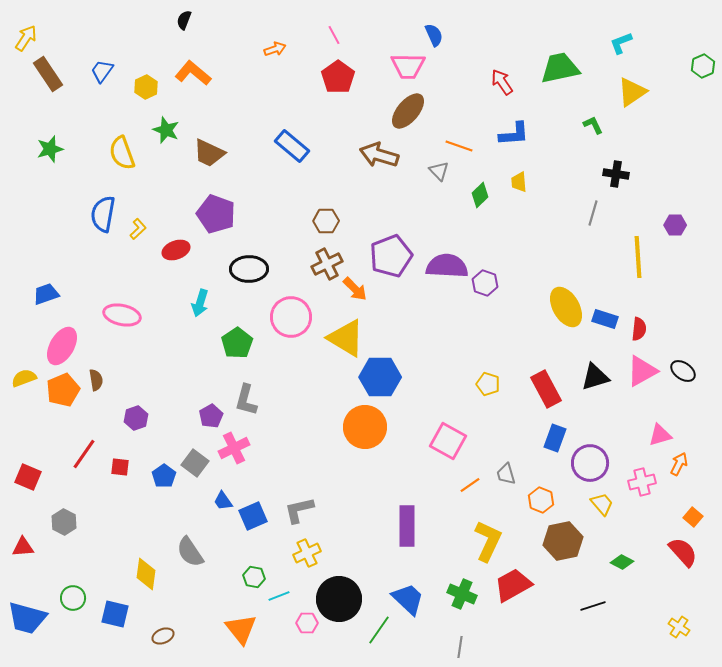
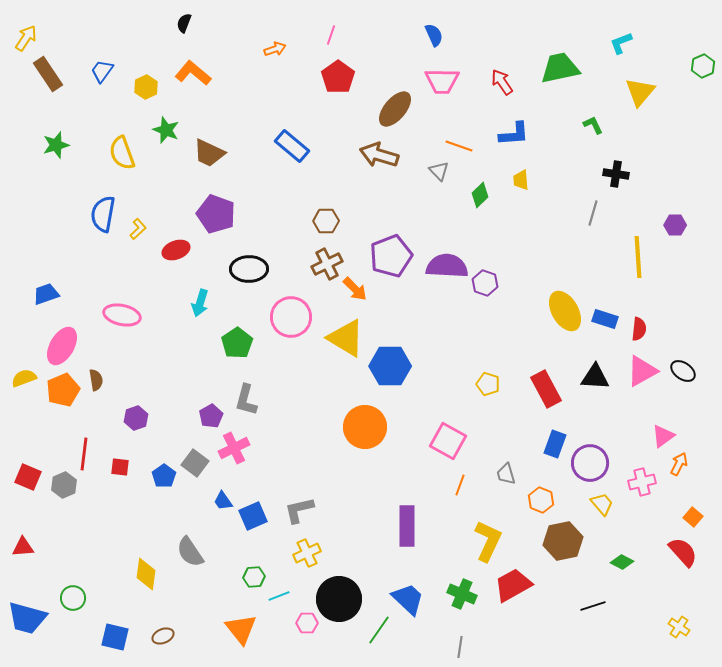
black semicircle at (184, 20): moved 3 px down
pink line at (334, 35): moved 3 px left; rotated 48 degrees clockwise
pink trapezoid at (408, 66): moved 34 px right, 15 px down
yellow triangle at (632, 92): moved 8 px right; rotated 16 degrees counterclockwise
brown ellipse at (408, 111): moved 13 px left, 2 px up
green star at (50, 149): moved 6 px right, 4 px up
yellow trapezoid at (519, 182): moved 2 px right, 2 px up
yellow ellipse at (566, 307): moved 1 px left, 4 px down
blue hexagon at (380, 377): moved 10 px right, 11 px up
black triangle at (595, 377): rotated 20 degrees clockwise
pink triangle at (660, 435): moved 3 px right, 1 px down; rotated 20 degrees counterclockwise
blue rectangle at (555, 438): moved 6 px down
red line at (84, 454): rotated 28 degrees counterclockwise
orange line at (470, 485): moved 10 px left; rotated 35 degrees counterclockwise
gray hexagon at (64, 522): moved 37 px up; rotated 10 degrees clockwise
green hexagon at (254, 577): rotated 15 degrees counterclockwise
blue square at (115, 614): moved 23 px down
